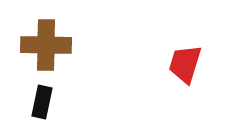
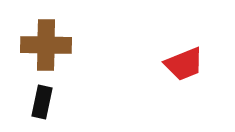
red trapezoid: moved 1 px left; rotated 129 degrees counterclockwise
